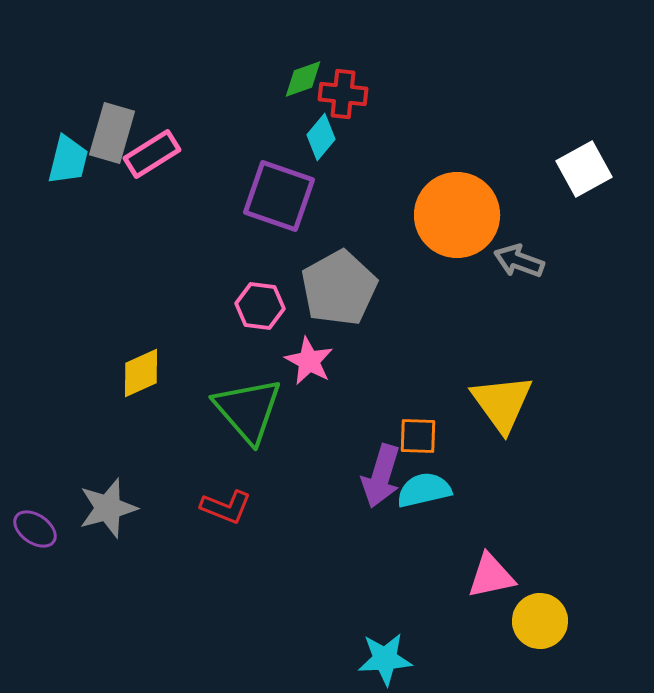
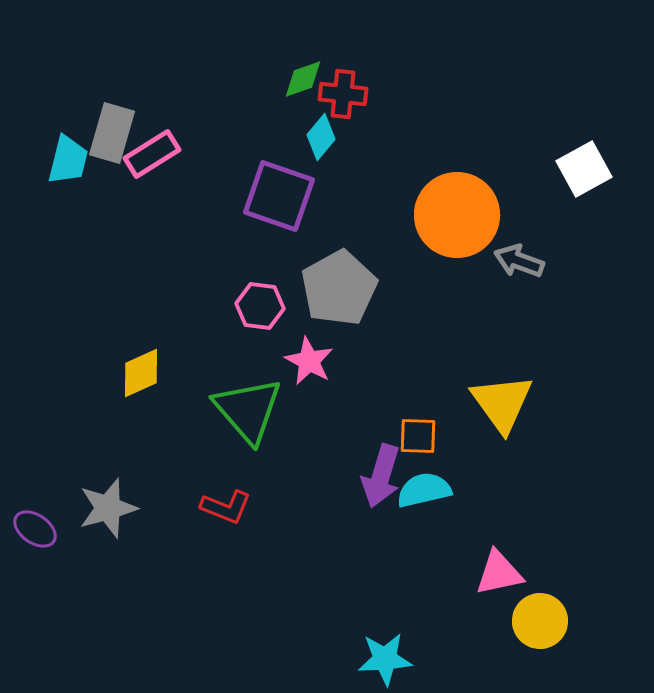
pink triangle: moved 8 px right, 3 px up
